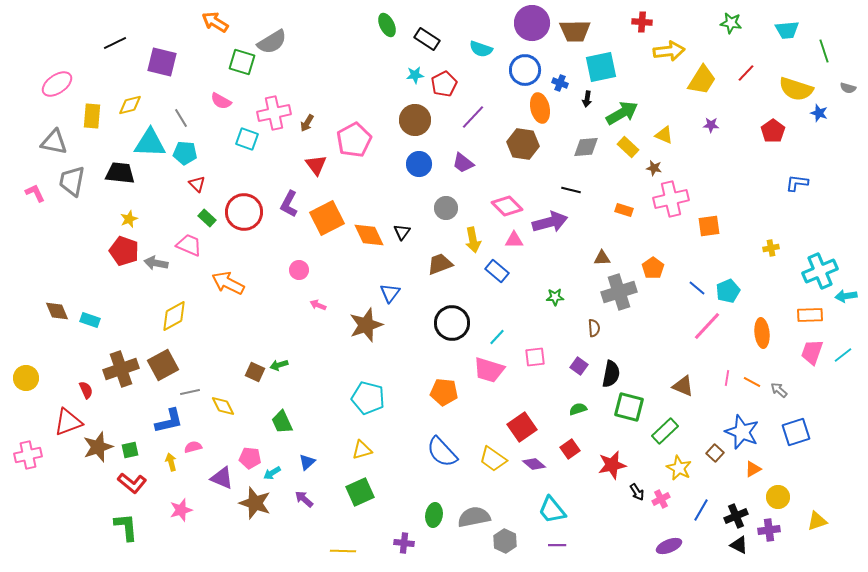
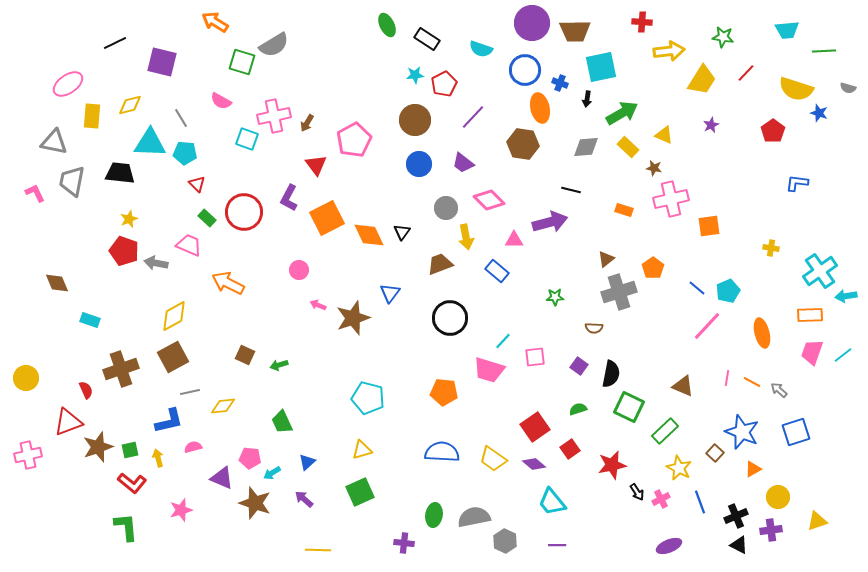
green star at (731, 23): moved 8 px left, 14 px down
gray semicircle at (272, 42): moved 2 px right, 3 px down
green line at (824, 51): rotated 75 degrees counterclockwise
pink ellipse at (57, 84): moved 11 px right
pink cross at (274, 113): moved 3 px down
purple star at (711, 125): rotated 28 degrees counterclockwise
purple L-shape at (289, 204): moved 6 px up
pink diamond at (507, 206): moved 18 px left, 6 px up
yellow arrow at (473, 240): moved 7 px left, 3 px up
yellow cross at (771, 248): rotated 21 degrees clockwise
brown triangle at (602, 258): moved 4 px right, 1 px down; rotated 36 degrees counterclockwise
cyan cross at (820, 271): rotated 12 degrees counterclockwise
brown diamond at (57, 311): moved 28 px up
black circle at (452, 323): moved 2 px left, 5 px up
brown star at (366, 325): moved 13 px left, 7 px up
brown semicircle at (594, 328): rotated 96 degrees clockwise
orange ellipse at (762, 333): rotated 8 degrees counterclockwise
cyan line at (497, 337): moved 6 px right, 4 px down
brown square at (163, 365): moved 10 px right, 8 px up
brown square at (255, 372): moved 10 px left, 17 px up
yellow diamond at (223, 406): rotated 70 degrees counterclockwise
green square at (629, 407): rotated 12 degrees clockwise
red square at (522, 427): moved 13 px right
blue semicircle at (442, 452): rotated 136 degrees clockwise
yellow arrow at (171, 462): moved 13 px left, 4 px up
cyan trapezoid at (552, 510): moved 8 px up
blue line at (701, 510): moved 1 px left, 8 px up; rotated 50 degrees counterclockwise
purple cross at (769, 530): moved 2 px right
yellow line at (343, 551): moved 25 px left, 1 px up
